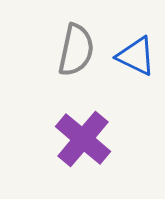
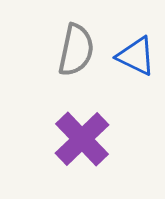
purple cross: moved 1 px left; rotated 6 degrees clockwise
